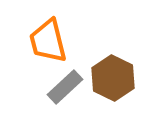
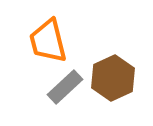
brown hexagon: rotated 9 degrees clockwise
